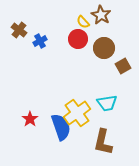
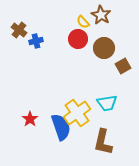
blue cross: moved 4 px left; rotated 16 degrees clockwise
